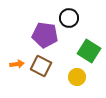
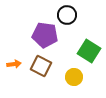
black circle: moved 2 px left, 3 px up
orange arrow: moved 3 px left
yellow circle: moved 3 px left
